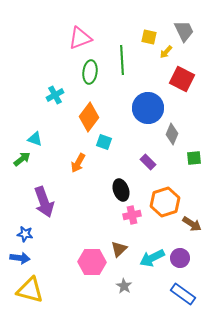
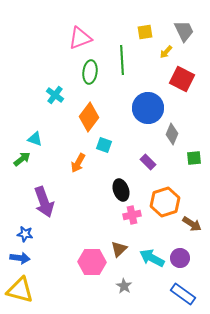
yellow square: moved 4 px left, 5 px up; rotated 21 degrees counterclockwise
cyan cross: rotated 24 degrees counterclockwise
cyan square: moved 3 px down
cyan arrow: rotated 55 degrees clockwise
yellow triangle: moved 10 px left
